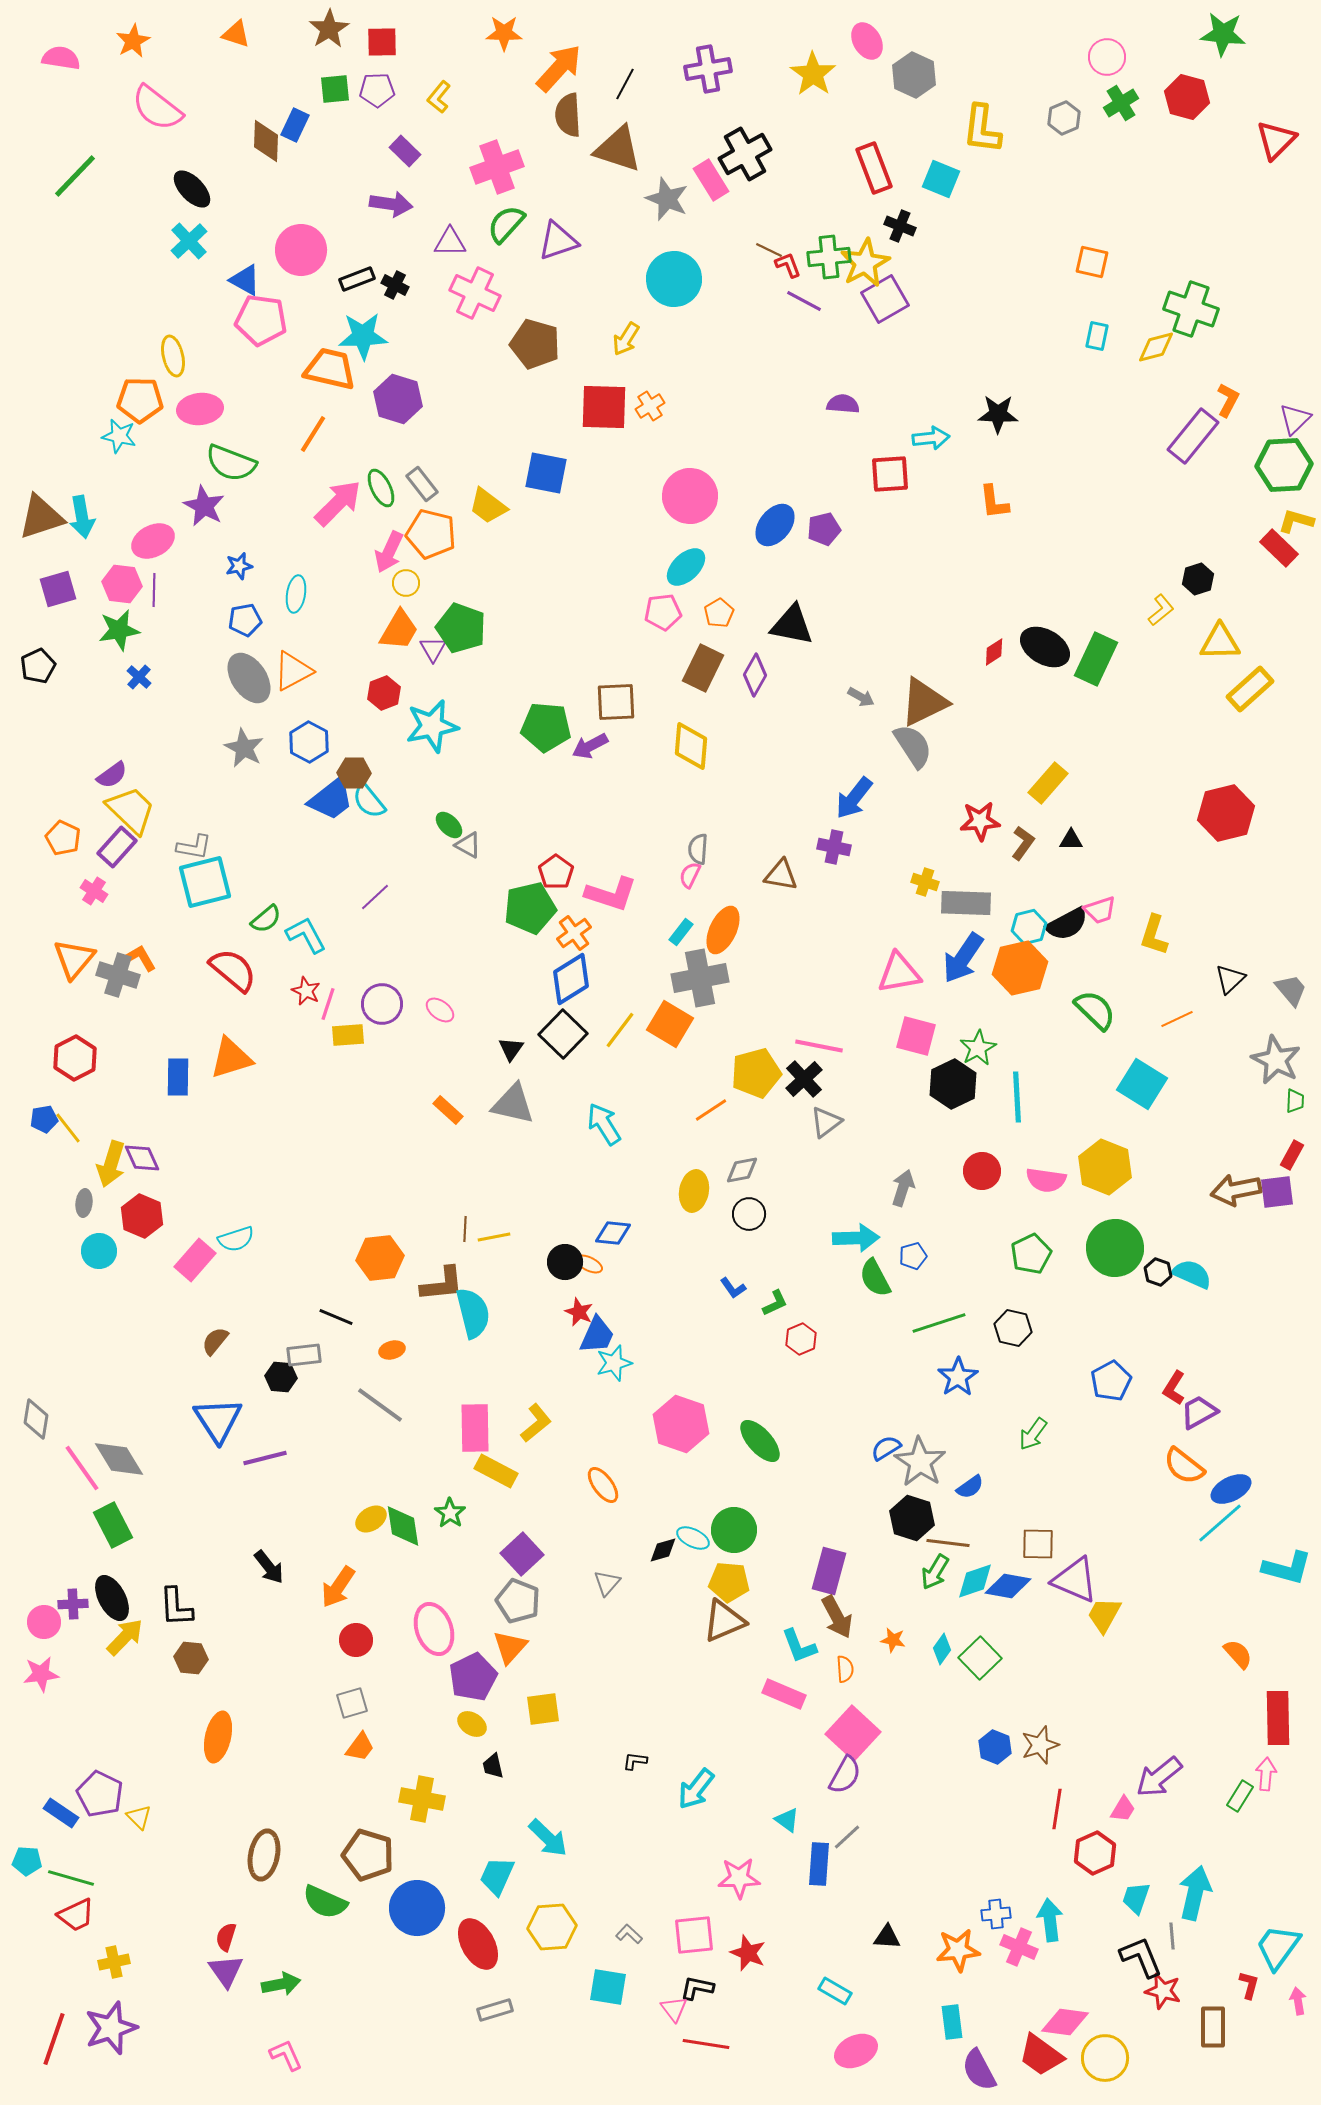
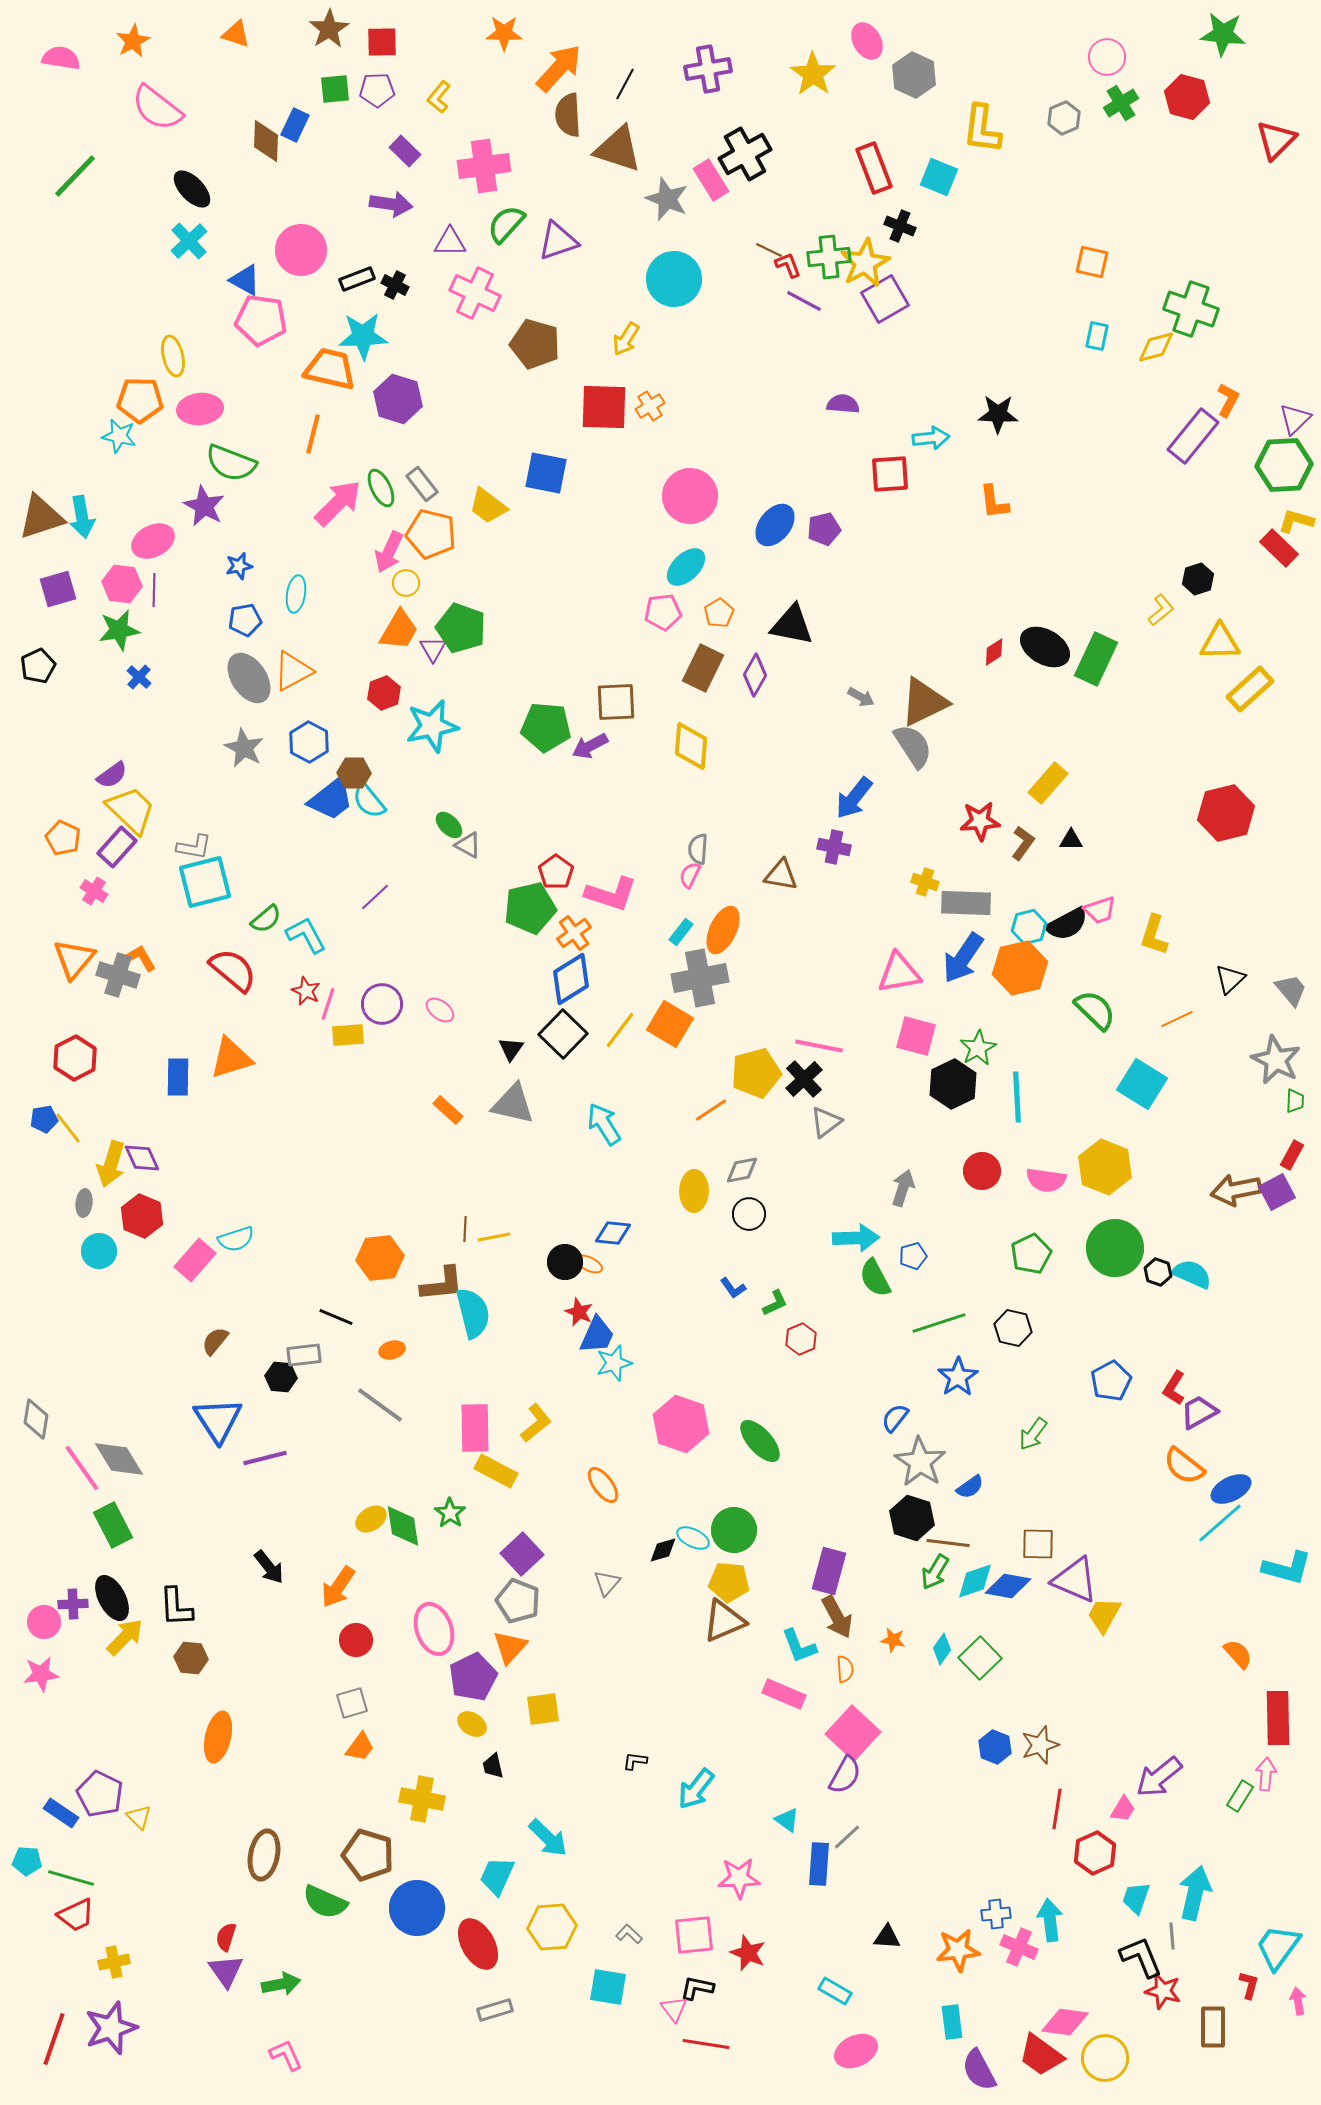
pink cross at (497, 167): moved 13 px left, 1 px up; rotated 12 degrees clockwise
cyan square at (941, 179): moved 2 px left, 2 px up
orange line at (313, 434): rotated 18 degrees counterclockwise
yellow ellipse at (694, 1191): rotated 9 degrees counterclockwise
purple square at (1277, 1192): rotated 21 degrees counterclockwise
blue semicircle at (886, 1448): moved 9 px right, 30 px up; rotated 20 degrees counterclockwise
